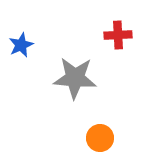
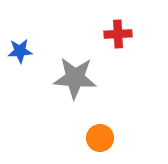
red cross: moved 1 px up
blue star: moved 1 px left, 6 px down; rotated 20 degrees clockwise
